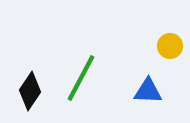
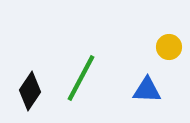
yellow circle: moved 1 px left, 1 px down
blue triangle: moved 1 px left, 1 px up
